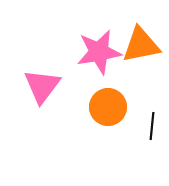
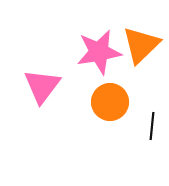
orange triangle: rotated 33 degrees counterclockwise
orange circle: moved 2 px right, 5 px up
